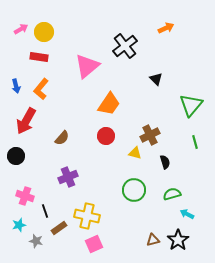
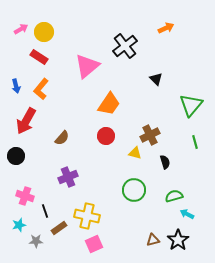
red rectangle: rotated 24 degrees clockwise
green semicircle: moved 2 px right, 2 px down
gray star: rotated 16 degrees counterclockwise
